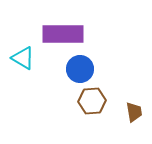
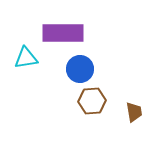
purple rectangle: moved 1 px up
cyan triangle: moved 3 px right; rotated 40 degrees counterclockwise
